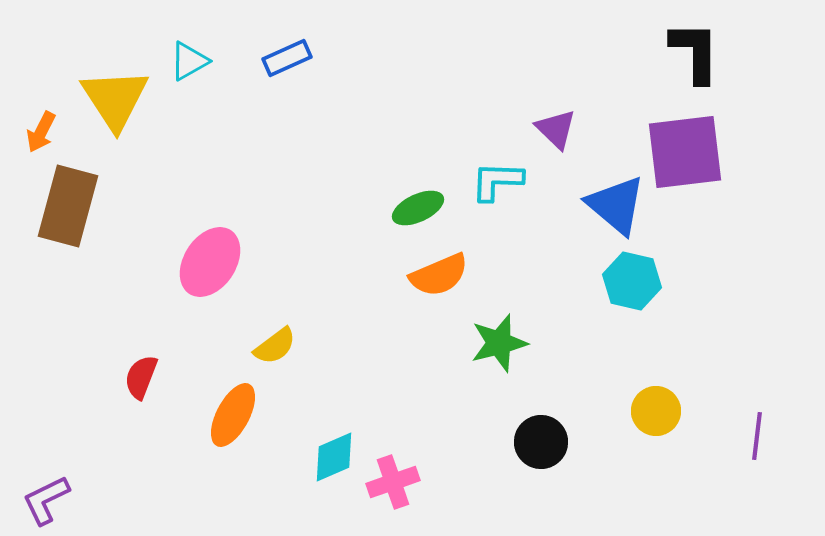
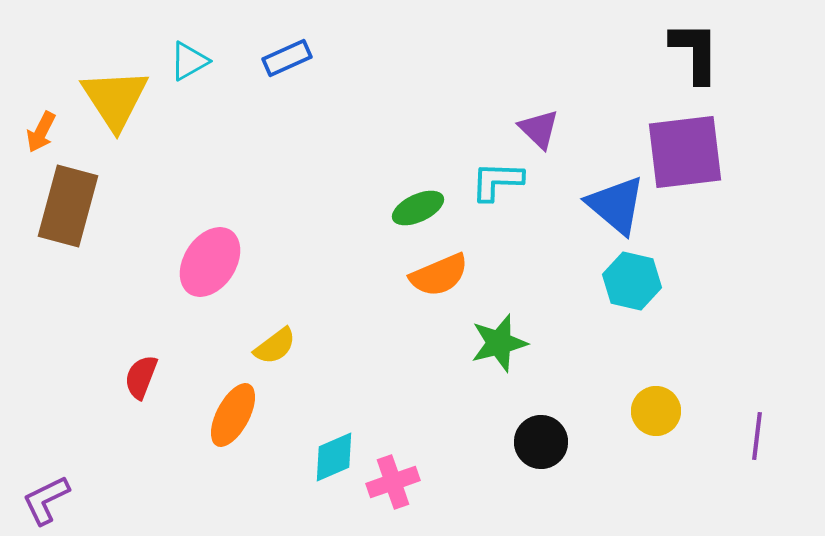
purple triangle: moved 17 px left
